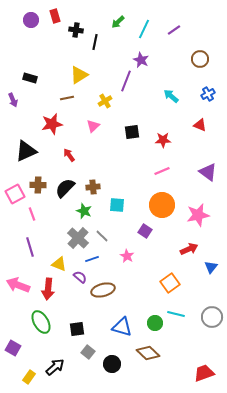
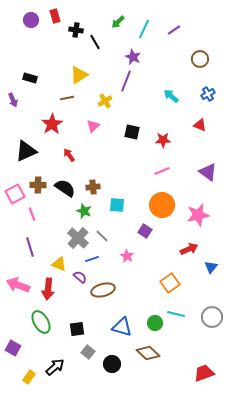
black line at (95, 42): rotated 42 degrees counterclockwise
purple star at (141, 60): moved 8 px left, 3 px up
red star at (52, 124): rotated 20 degrees counterclockwise
black square at (132, 132): rotated 21 degrees clockwise
black semicircle at (65, 188): rotated 80 degrees clockwise
